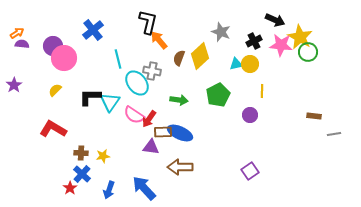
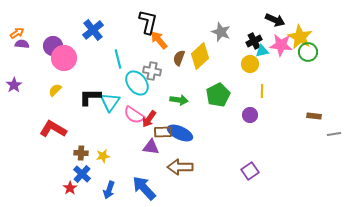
cyan triangle at (236, 64): moved 26 px right, 13 px up
